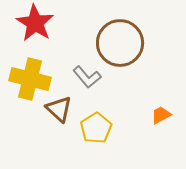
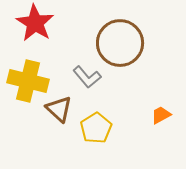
yellow cross: moved 2 px left, 2 px down
